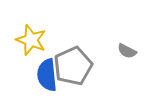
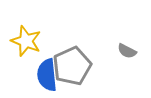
yellow star: moved 5 px left, 1 px down
gray pentagon: moved 1 px left
